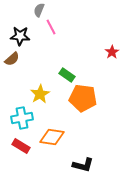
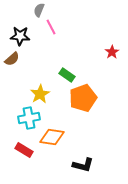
orange pentagon: rotated 28 degrees counterclockwise
cyan cross: moved 7 px right
red rectangle: moved 3 px right, 4 px down
